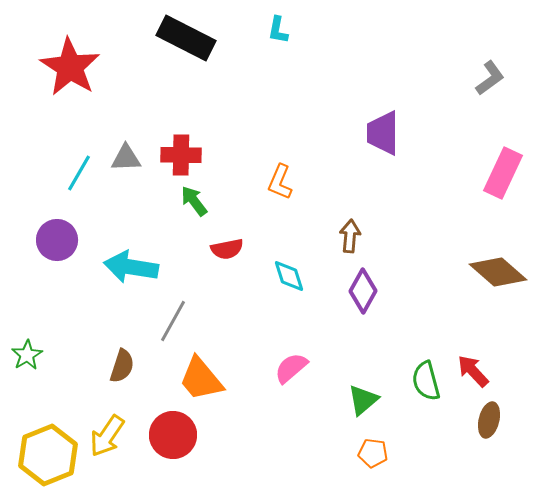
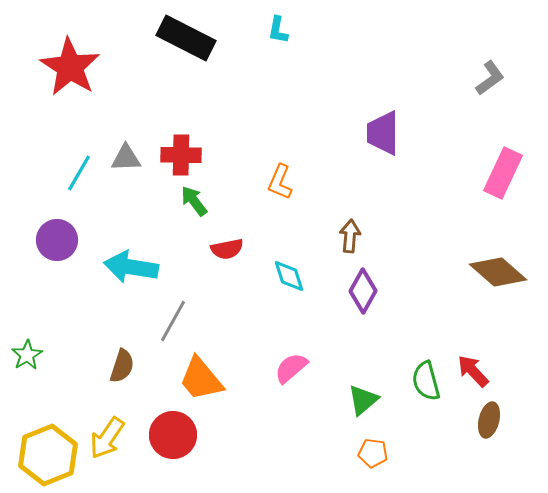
yellow arrow: moved 2 px down
